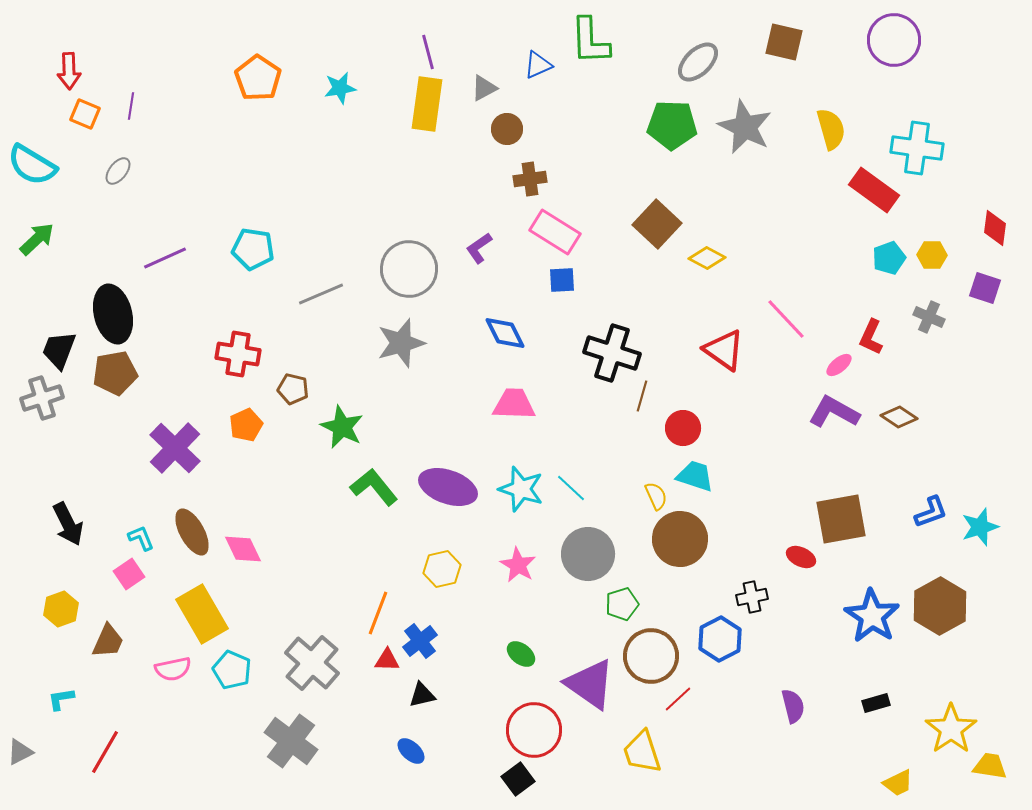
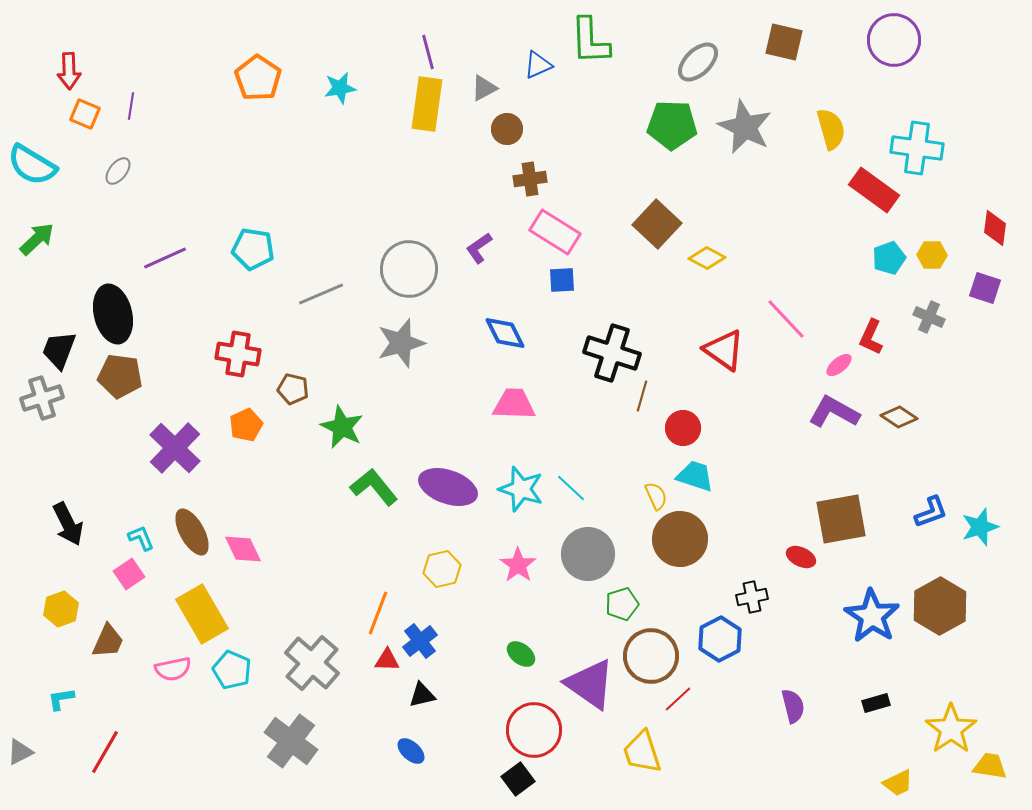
brown pentagon at (115, 373): moved 5 px right, 3 px down; rotated 18 degrees clockwise
pink star at (518, 565): rotated 6 degrees clockwise
